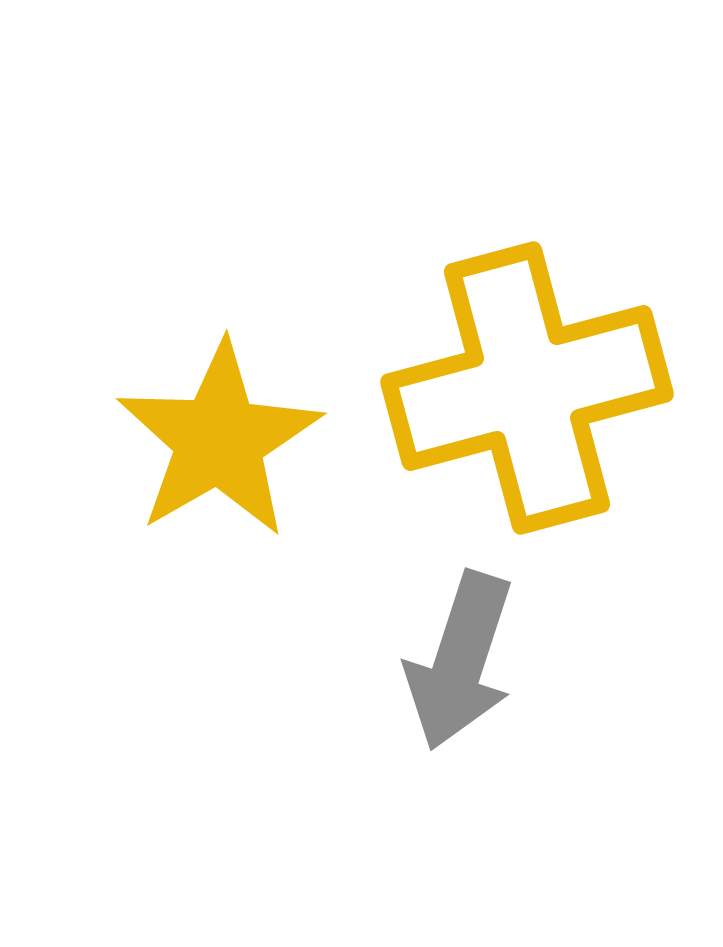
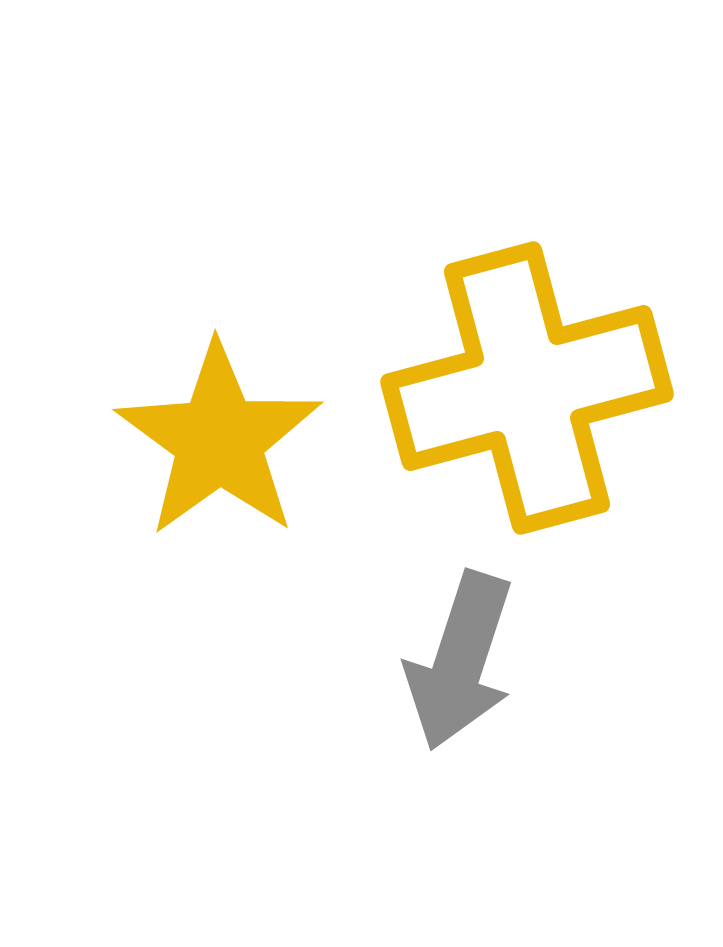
yellow star: rotated 6 degrees counterclockwise
